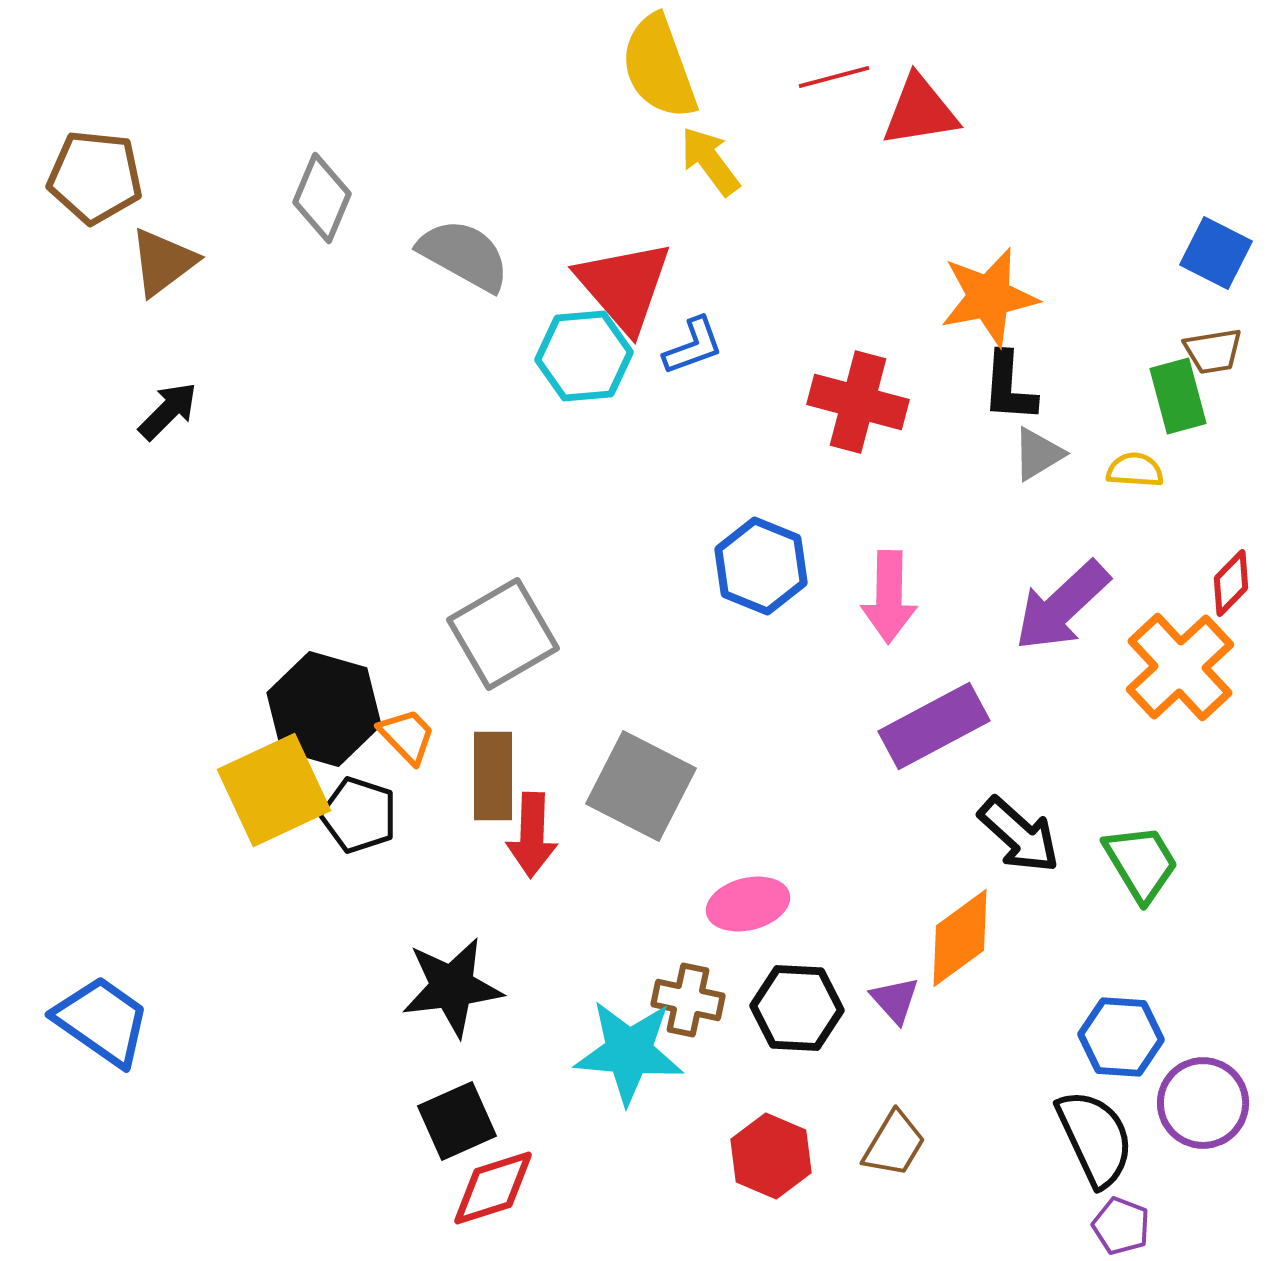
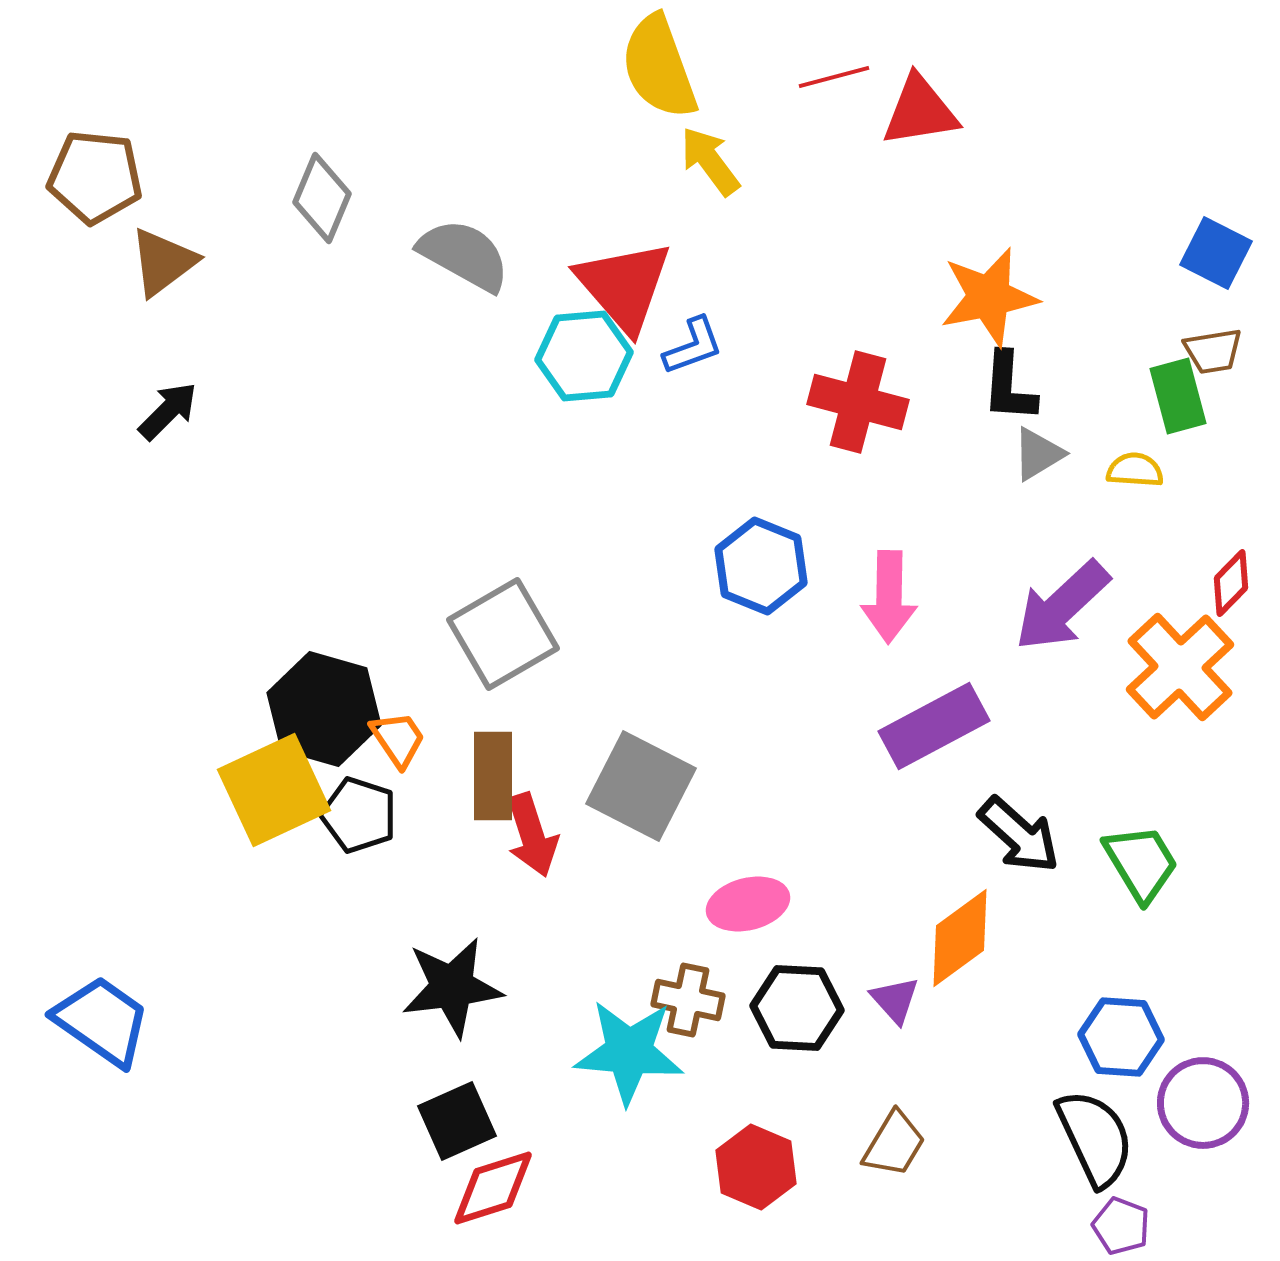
orange trapezoid at (407, 736): moved 9 px left, 3 px down; rotated 10 degrees clockwise
red arrow at (532, 835): rotated 20 degrees counterclockwise
red hexagon at (771, 1156): moved 15 px left, 11 px down
